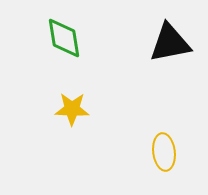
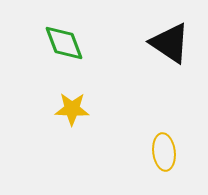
green diamond: moved 5 px down; rotated 12 degrees counterclockwise
black triangle: rotated 45 degrees clockwise
